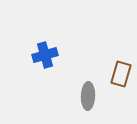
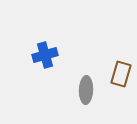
gray ellipse: moved 2 px left, 6 px up
